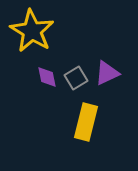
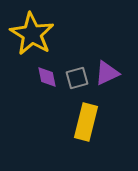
yellow star: moved 3 px down
gray square: moved 1 px right; rotated 15 degrees clockwise
